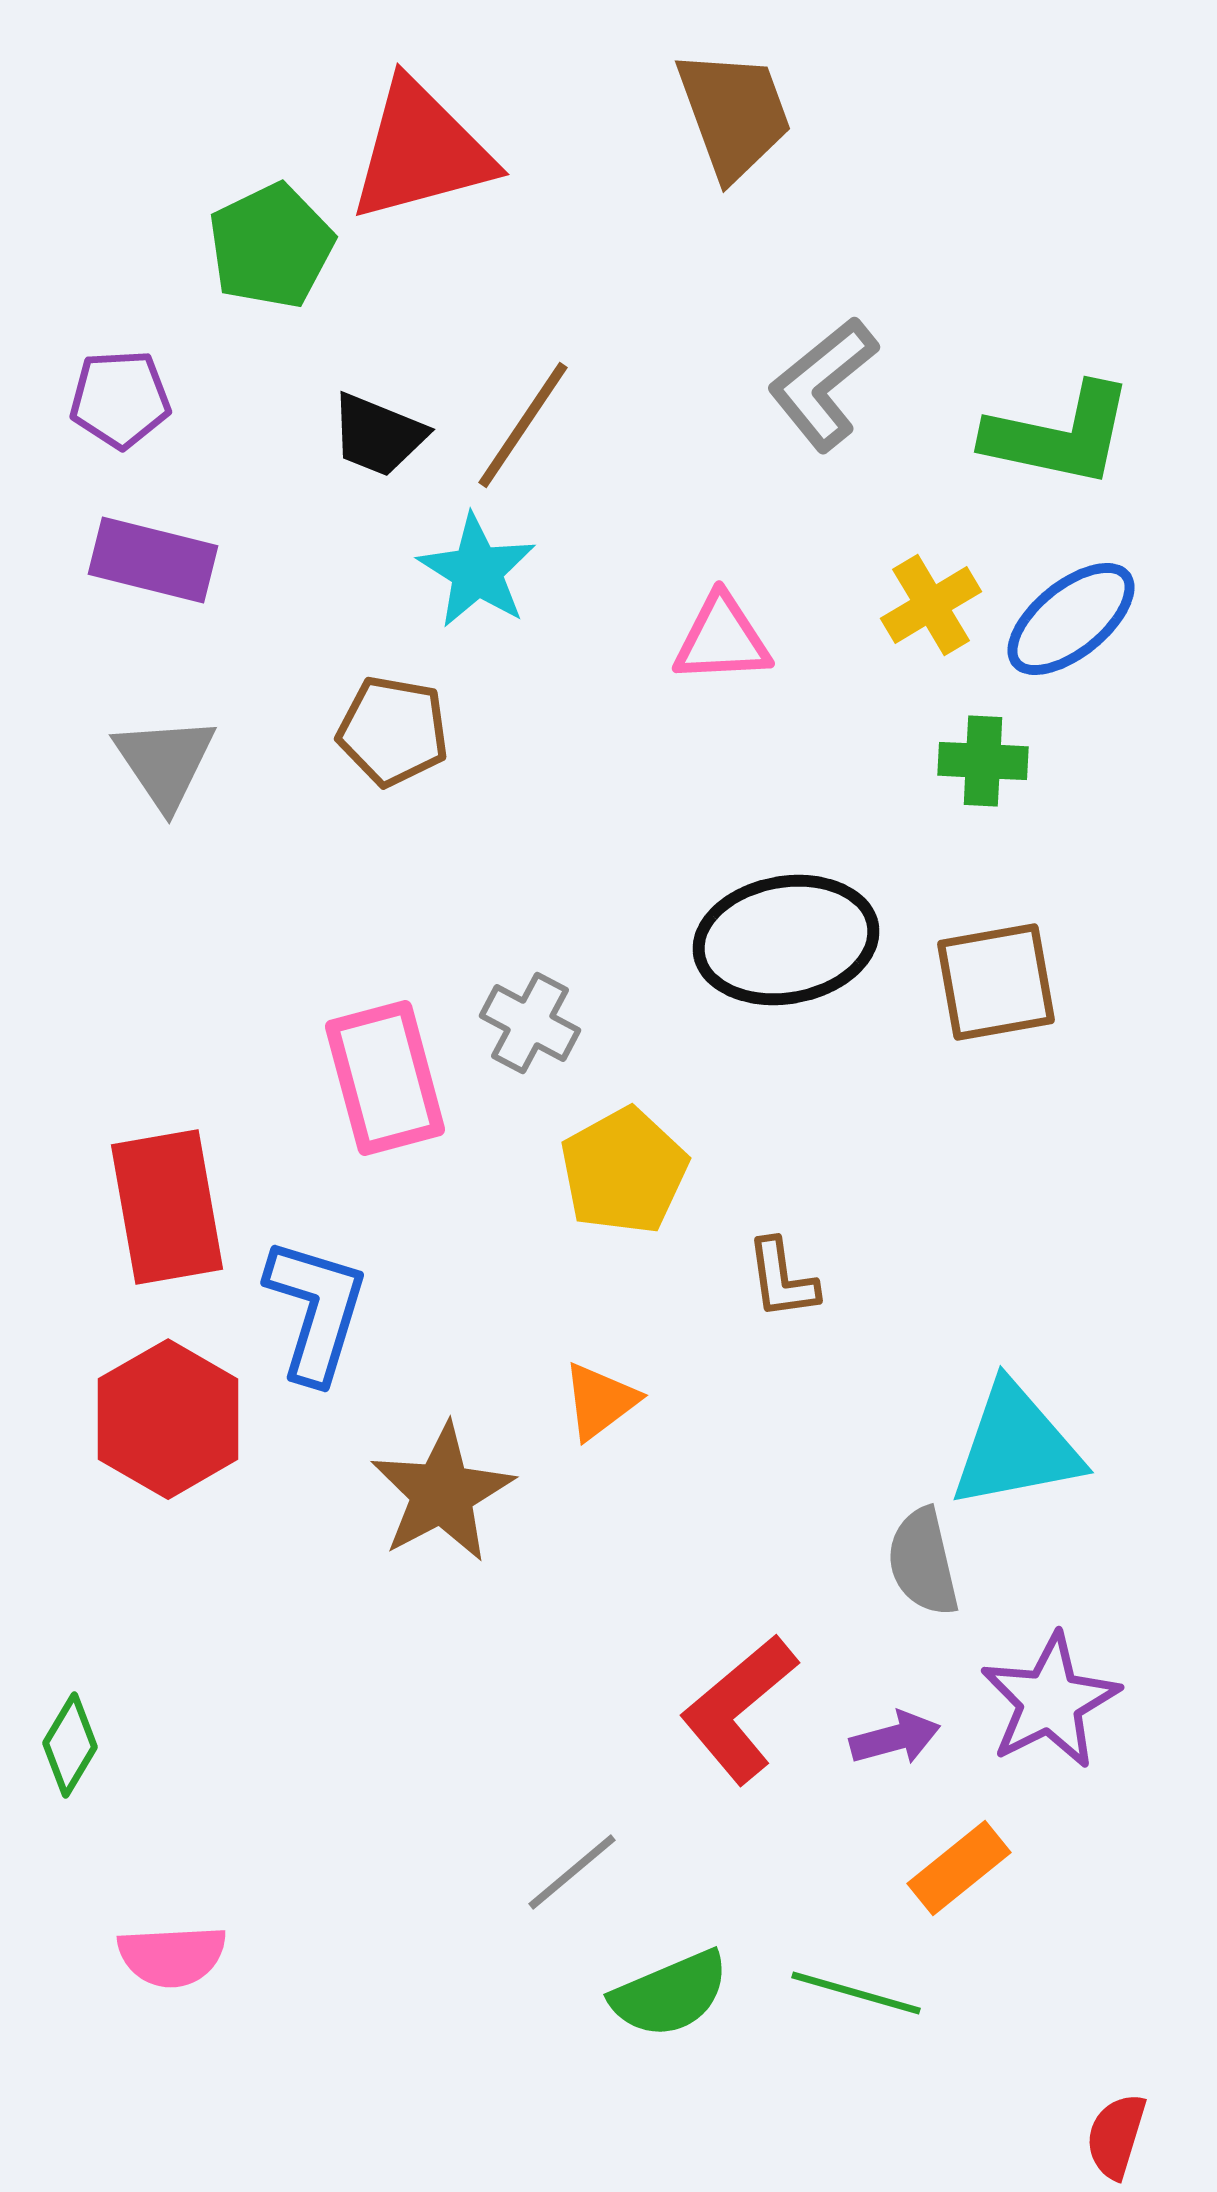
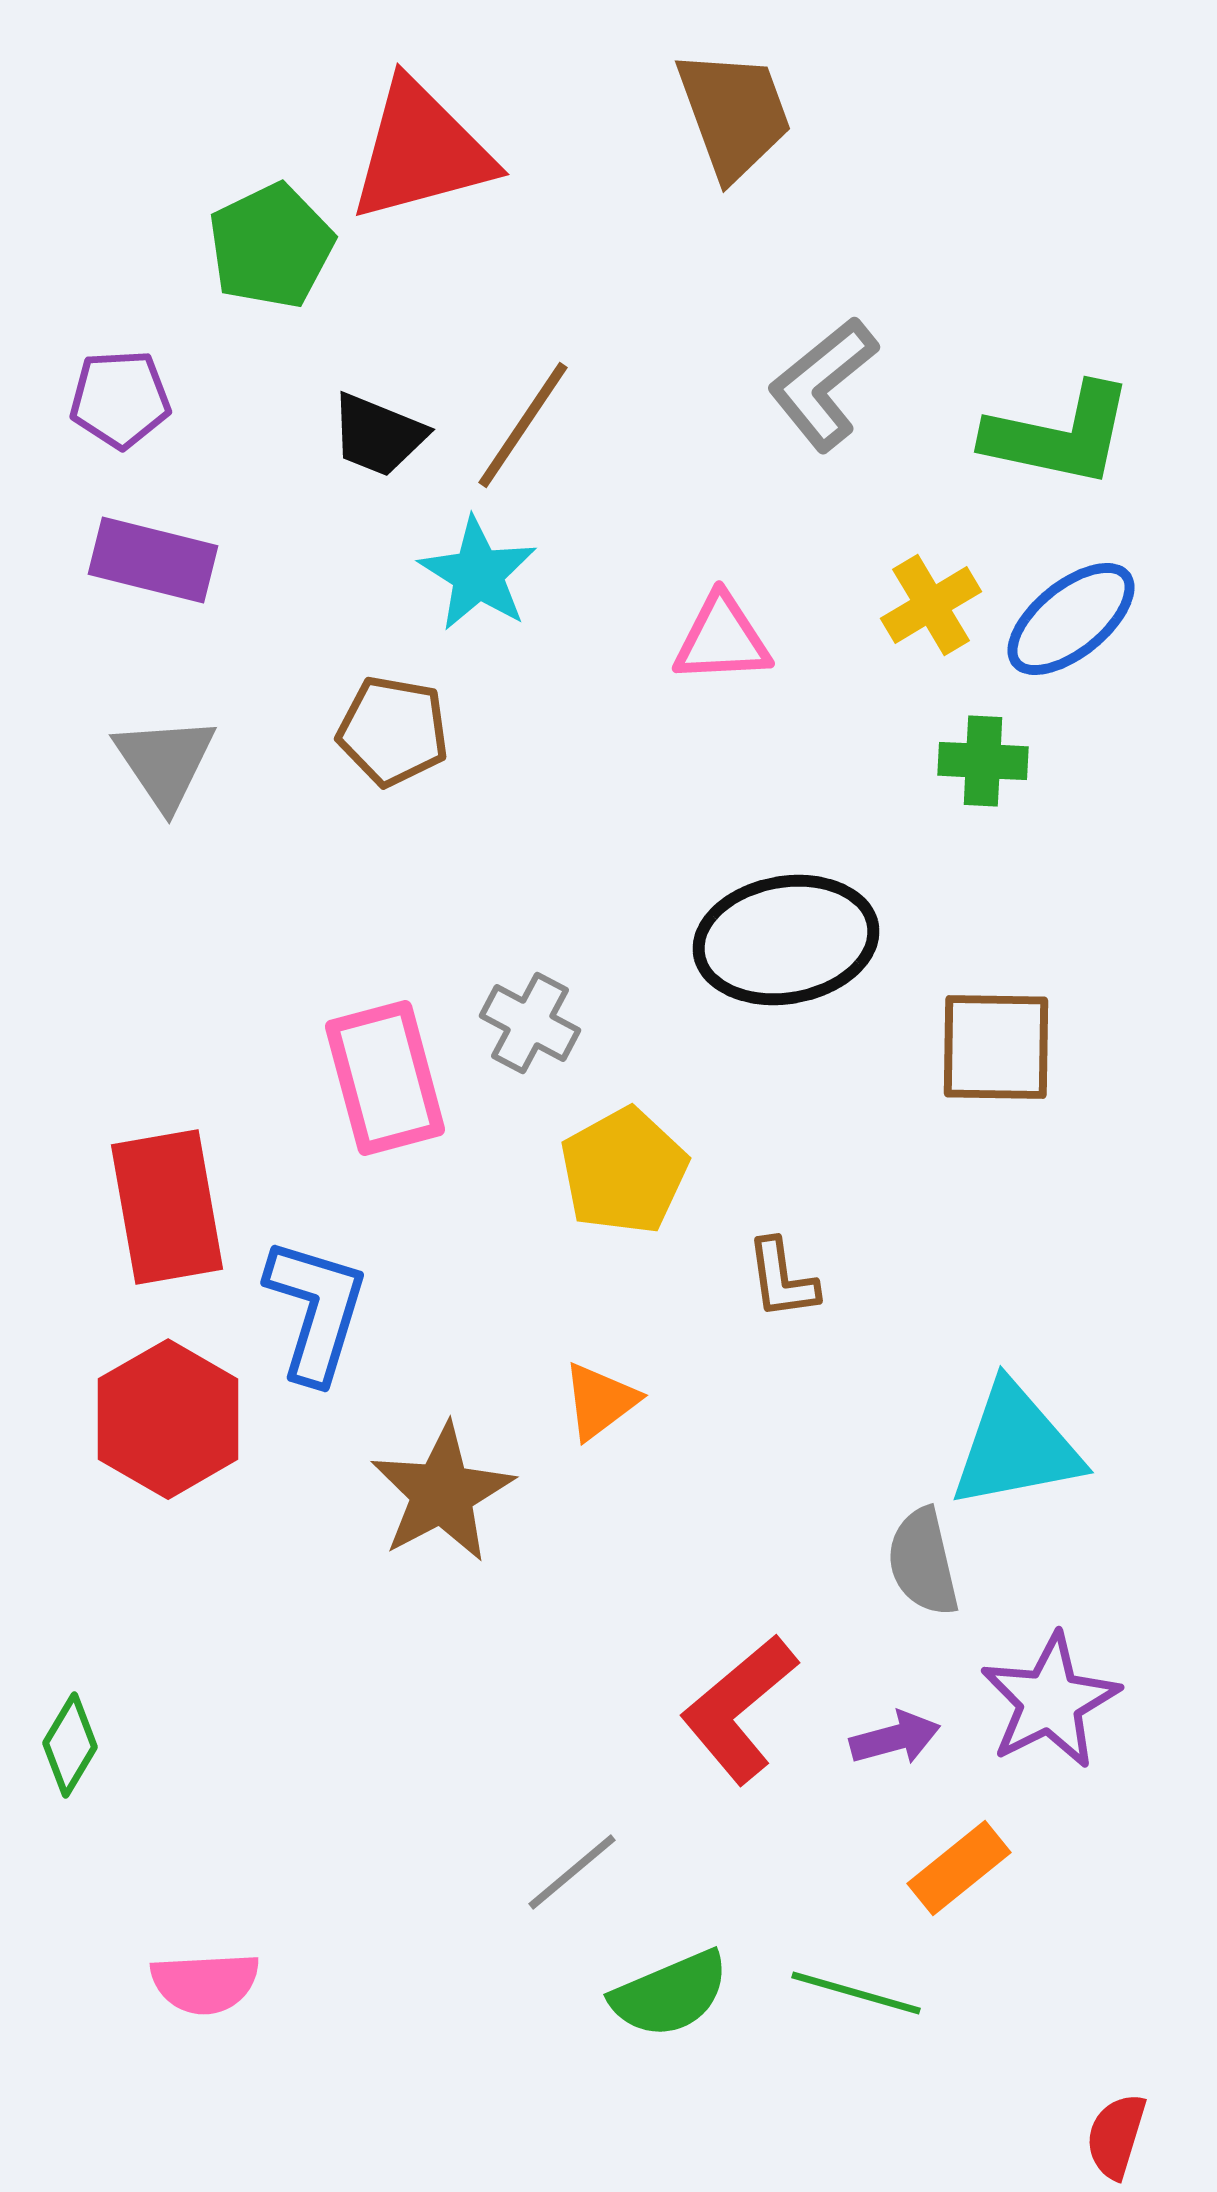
cyan star: moved 1 px right, 3 px down
brown square: moved 65 px down; rotated 11 degrees clockwise
pink semicircle: moved 33 px right, 27 px down
